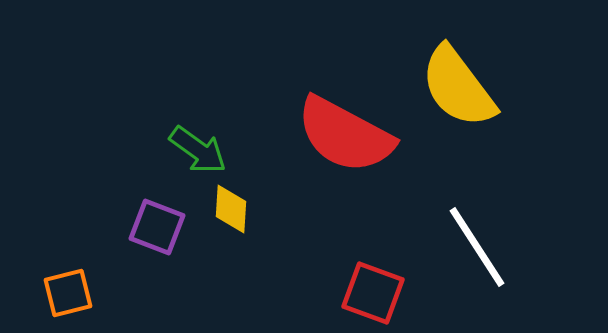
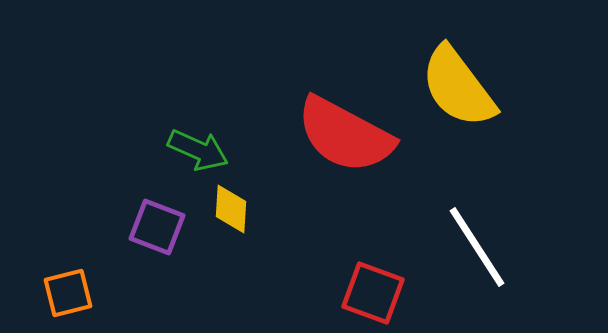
green arrow: rotated 12 degrees counterclockwise
